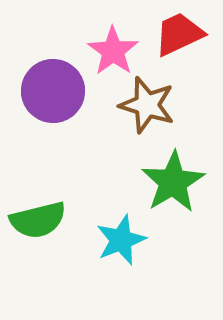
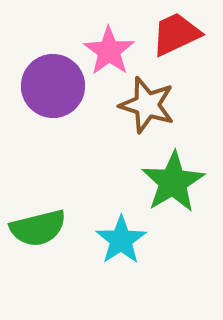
red trapezoid: moved 3 px left
pink star: moved 4 px left
purple circle: moved 5 px up
green semicircle: moved 8 px down
cyan star: rotated 12 degrees counterclockwise
